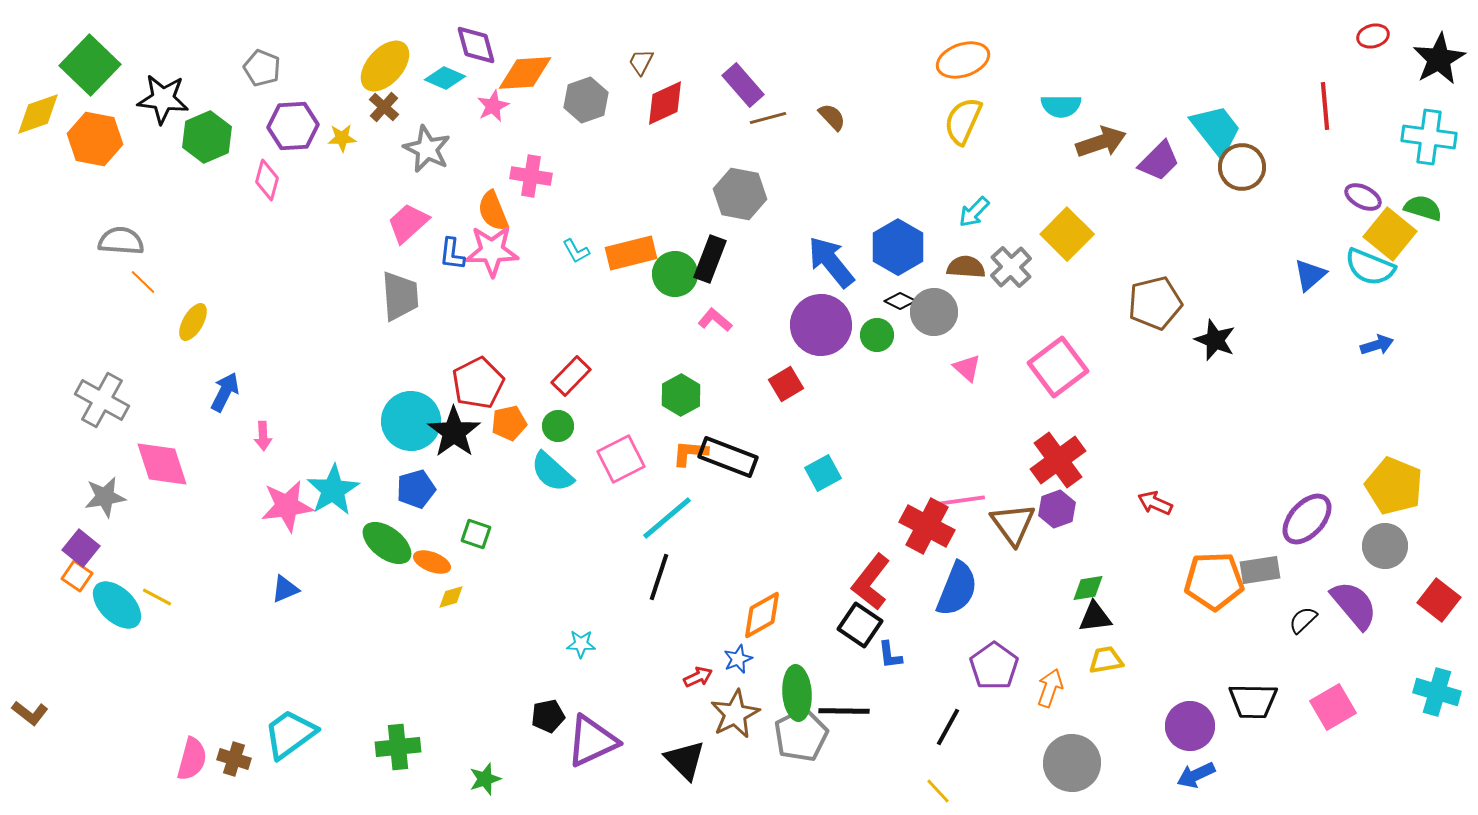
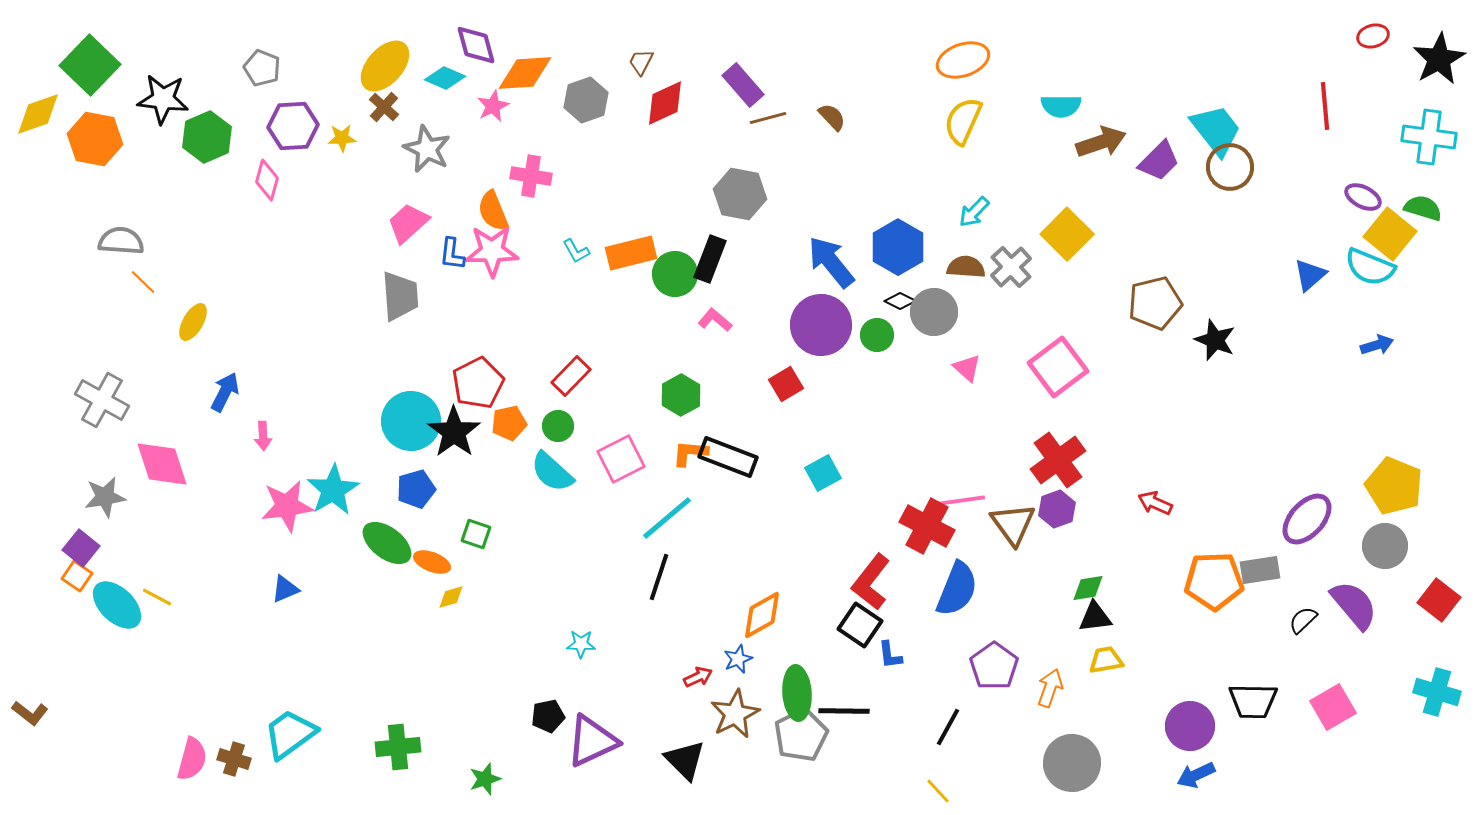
brown circle at (1242, 167): moved 12 px left
